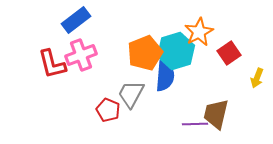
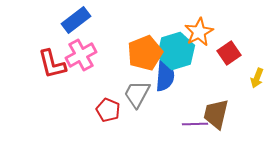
pink cross: rotated 8 degrees counterclockwise
gray trapezoid: moved 6 px right
